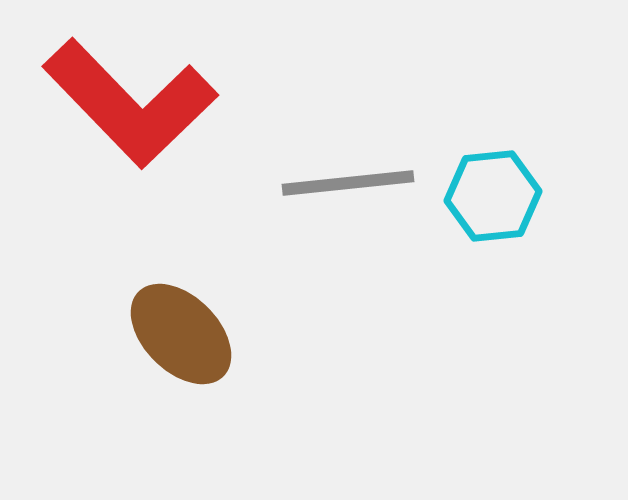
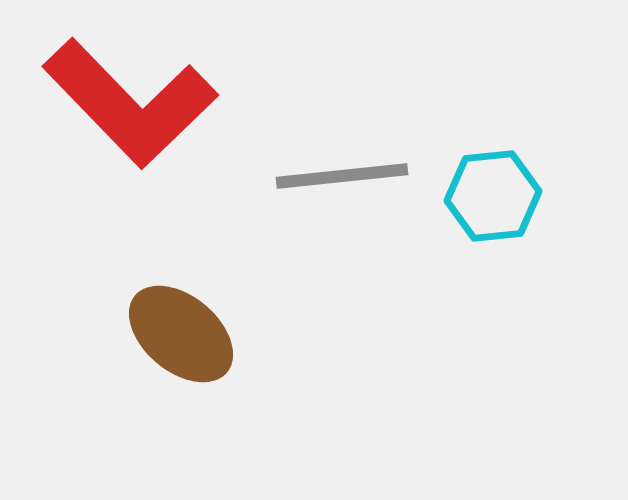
gray line: moved 6 px left, 7 px up
brown ellipse: rotated 5 degrees counterclockwise
